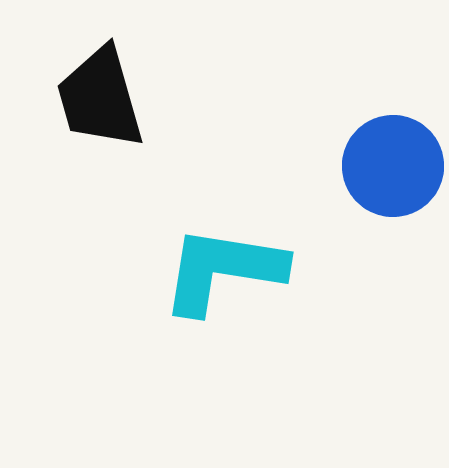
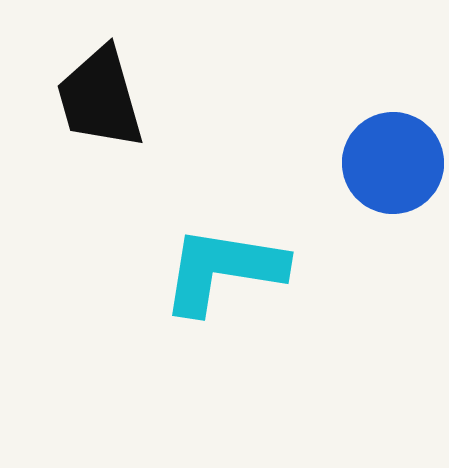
blue circle: moved 3 px up
